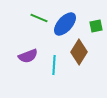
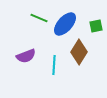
purple semicircle: moved 2 px left
